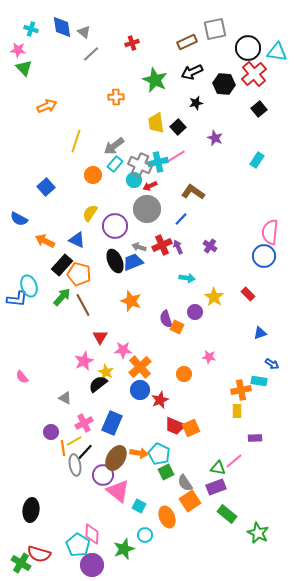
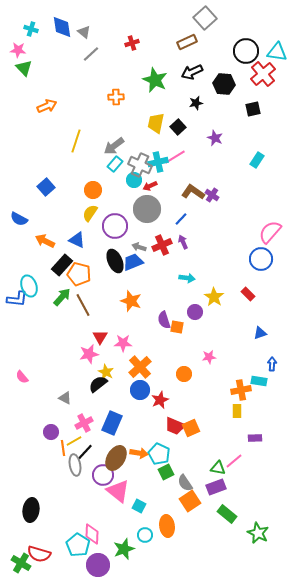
gray square at (215, 29): moved 10 px left, 11 px up; rotated 30 degrees counterclockwise
black circle at (248, 48): moved 2 px left, 3 px down
red cross at (254, 74): moved 9 px right
black square at (259, 109): moved 6 px left; rotated 28 degrees clockwise
yellow trapezoid at (156, 123): rotated 20 degrees clockwise
orange circle at (93, 175): moved 15 px down
pink semicircle at (270, 232): rotated 35 degrees clockwise
purple cross at (210, 246): moved 2 px right, 51 px up
purple arrow at (178, 247): moved 5 px right, 5 px up
blue circle at (264, 256): moved 3 px left, 3 px down
purple semicircle at (166, 319): moved 2 px left, 1 px down
orange square at (177, 327): rotated 16 degrees counterclockwise
pink star at (123, 350): moved 7 px up
pink star at (209, 357): rotated 16 degrees counterclockwise
pink star at (84, 361): moved 5 px right, 7 px up; rotated 12 degrees clockwise
blue arrow at (272, 364): rotated 120 degrees counterclockwise
orange ellipse at (167, 517): moved 9 px down; rotated 15 degrees clockwise
purple circle at (92, 565): moved 6 px right
